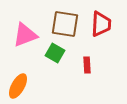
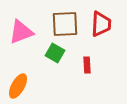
brown square: rotated 12 degrees counterclockwise
pink triangle: moved 4 px left, 3 px up
